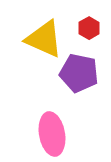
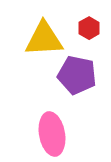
yellow triangle: rotated 27 degrees counterclockwise
purple pentagon: moved 2 px left, 2 px down
